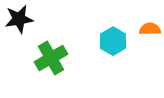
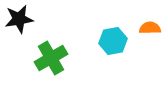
orange semicircle: moved 1 px up
cyan hexagon: rotated 20 degrees clockwise
